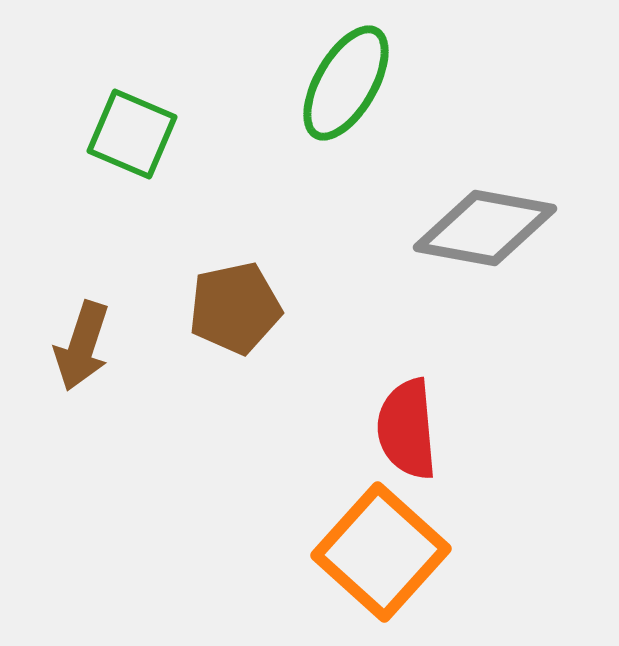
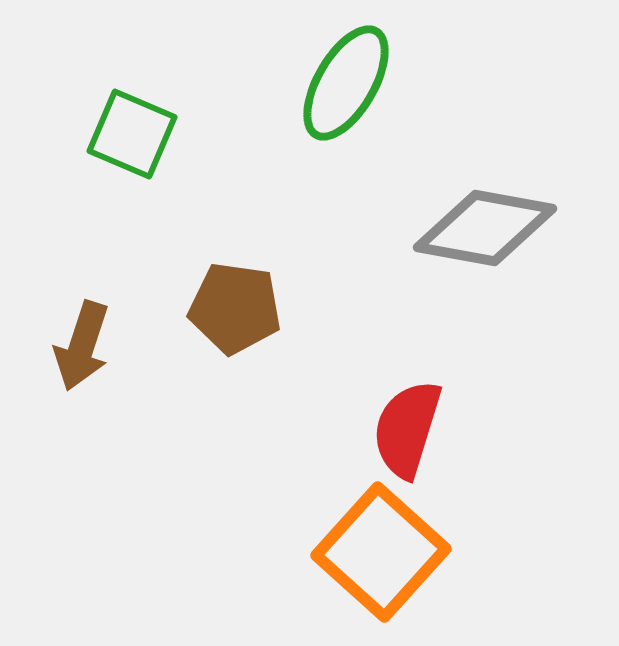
brown pentagon: rotated 20 degrees clockwise
red semicircle: rotated 22 degrees clockwise
